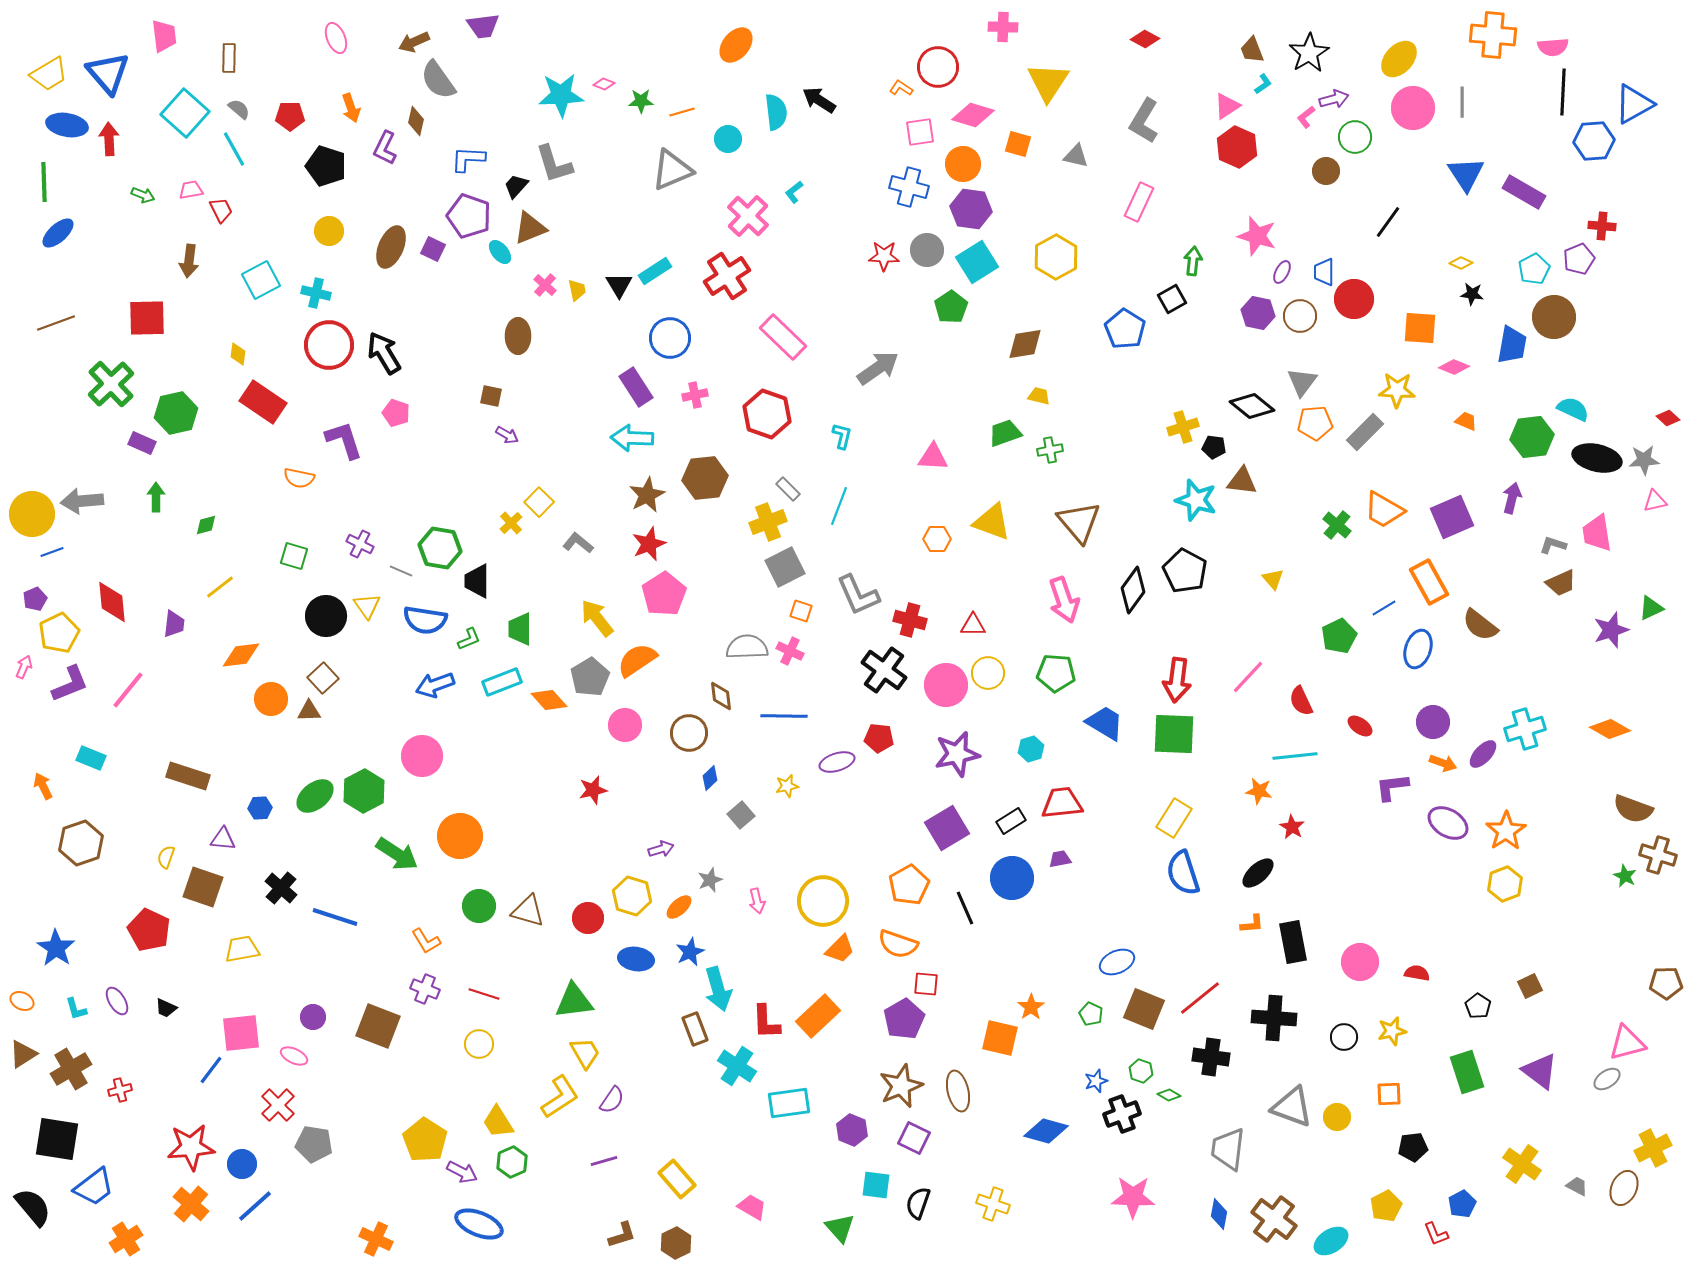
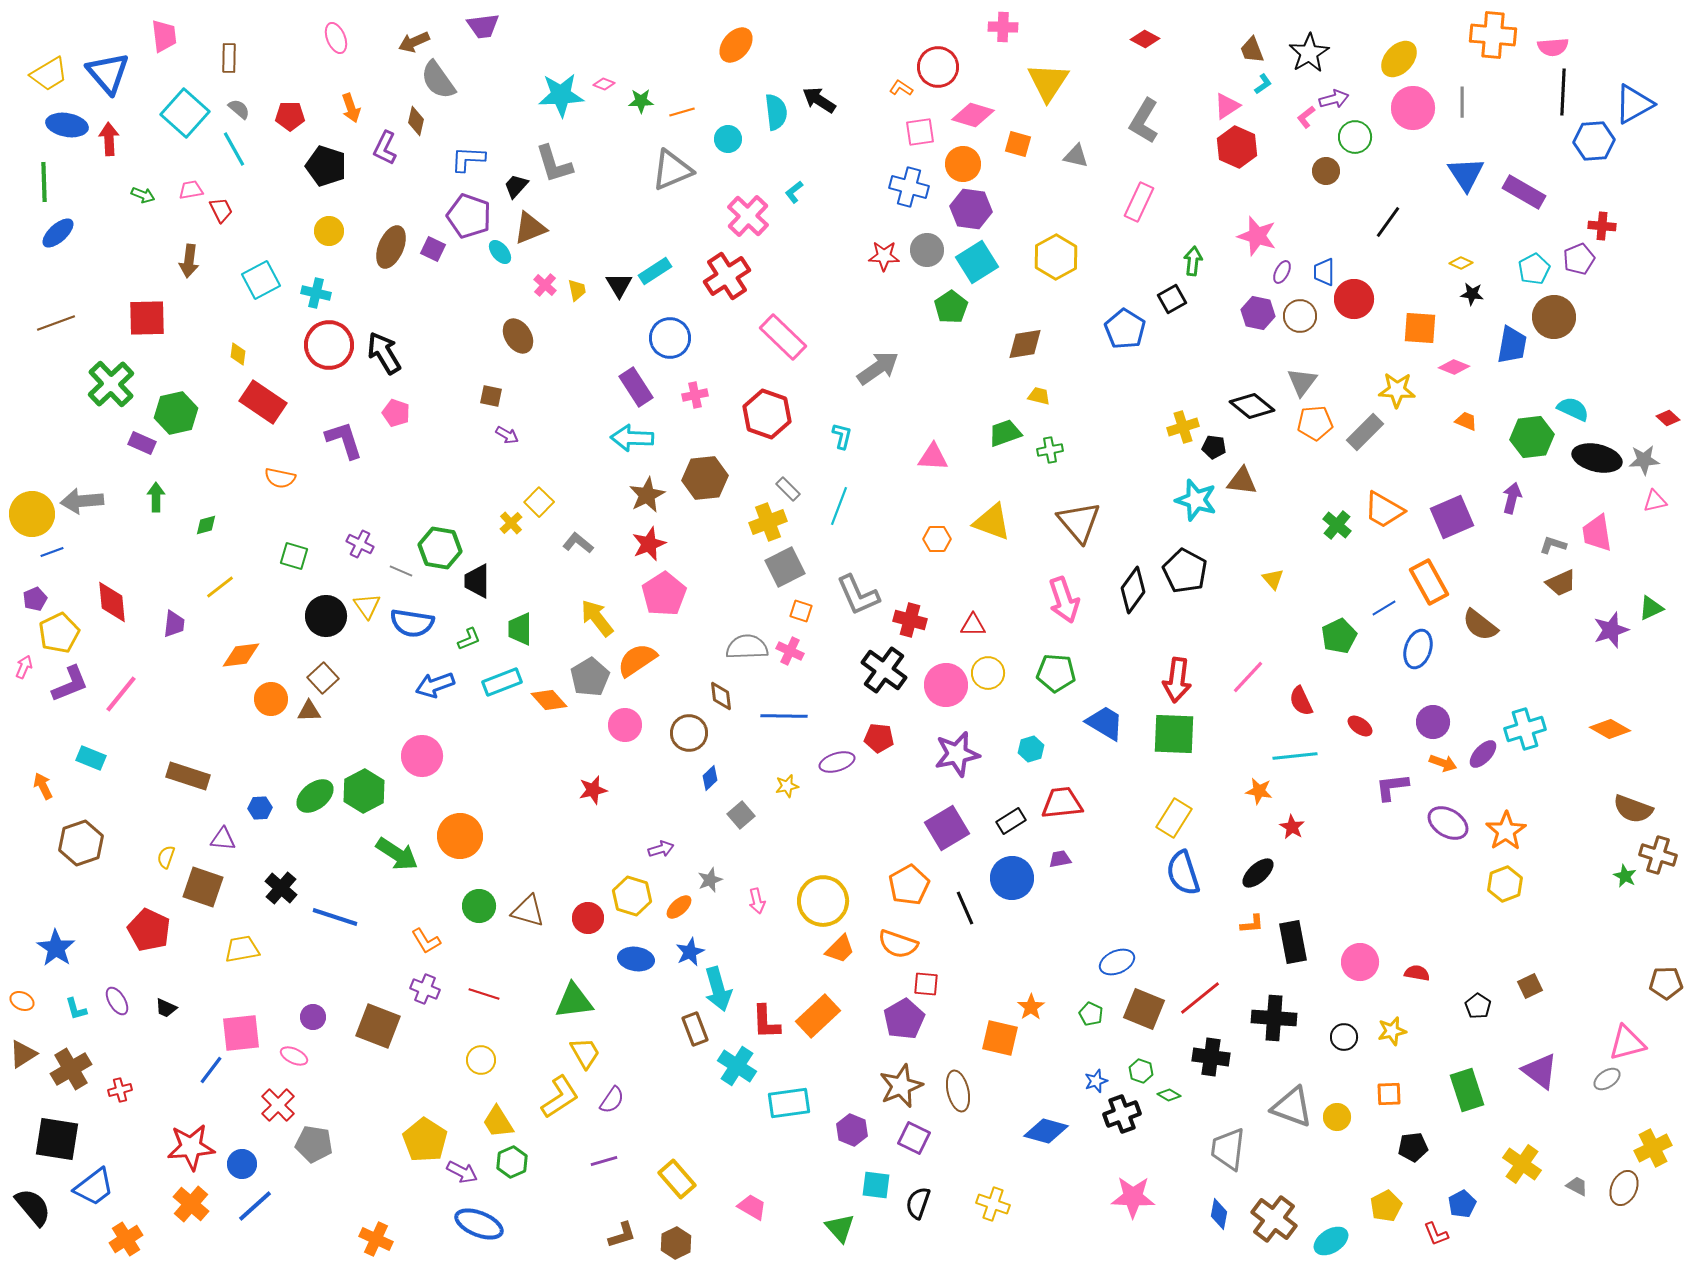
brown ellipse at (518, 336): rotated 32 degrees counterclockwise
orange semicircle at (299, 478): moved 19 px left
blue semicircle at (425, 620): moved 13 px left, 3 px down
pink line at (128, 690): moved 7 px left, 4 px down
yellow circle at (479, 1044): moved 2 px right, 16 px down
green rectangle at (1467, 1072): moved 18 px down
